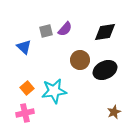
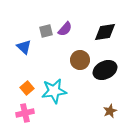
brown star: moved 4 px left, 1 px up
